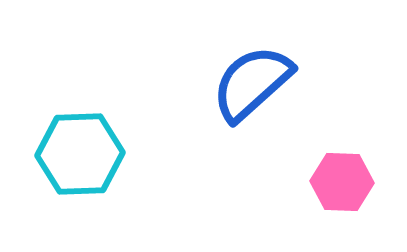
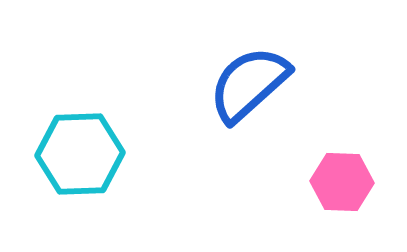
blue semicircle: moved 3 px left, 1 px down
